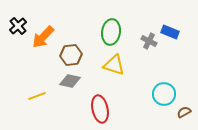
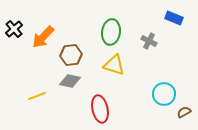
black cross: moved 4 px left, 3 px down
blue rectangle: moved 4 px right, 14 px up
